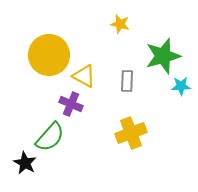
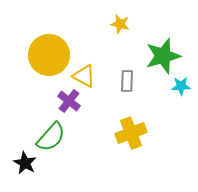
purple cross: moved 2 px left, 3 px up; rotated 15 degrees clockwise
green semicircle: moved 1 px right
